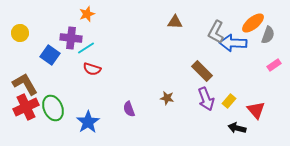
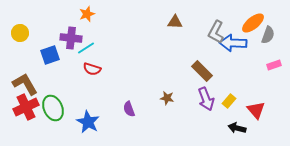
blue square: rotated 36 degrees clockwise
pink rectangle: rotated 16 degrees clockwise
blue star: rotated 10 degrees counterclockwise
